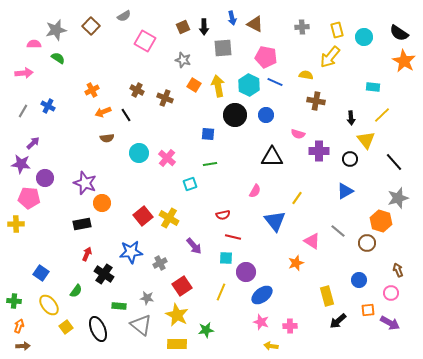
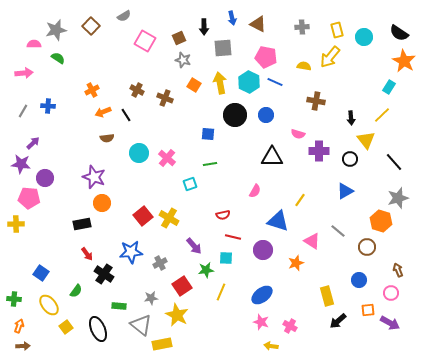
brown triangle at (255, 24): moved 3 px right
brown square at (183, 27): moved 4 px left, 11 px down
yellow semicircle at (306, 75): moved 2 px left, 9 px up
cyan hexagon at (249, 85): moved 3 px up
yellow arrow at (218, 86): moved 2 px right, 3 px up
cyan rectangle at (373, 87): moved 16 px right; rotated 64 degrees counterclockwise
blue cross at (48, 106): rotated 24 degrees counterclockwise
purple star at (85, 183): moved 9 px right, 6 px up
yellow line at (297, 198): moved 3 px right, 2 px down
blue triangle at (275, 221): moved 3 px right; rotated 35 degrees counterclockwise
brown circle at (367, 243): moved 4 px down
red arrow at (87, 254): rotated 120 degrees clockwise
purple circle at (246, 272): moved 17 px right, 22 px up
gray star at (147, 298): moved 4 px right; rotated 16 degrees counterclockwise
green cross at (14, 301): moved 2 px up
pink cross at (290, 326): rotated 32 degrees clockwise
green star at (206, 330): moved 60 px up
yellow rectangle at (177, 344): moved 15 px left; rotated 12 degrees counterclockwise
